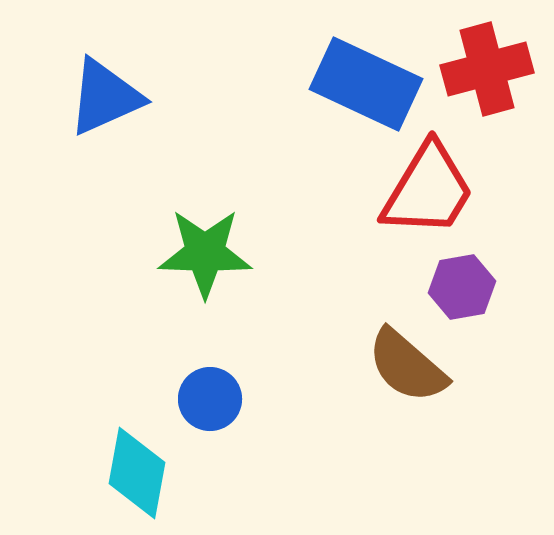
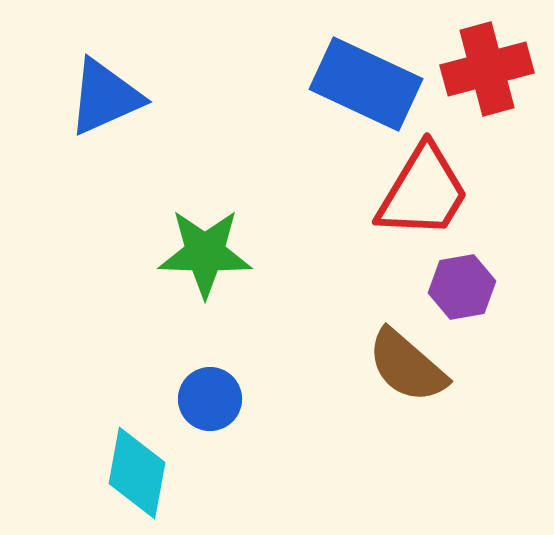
red trapezoid: moved 5 px left, 2 px down
